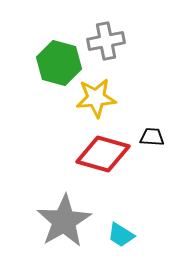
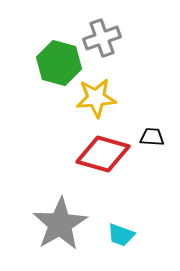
gray cross: moved 4 px left, 3 px up; rotated 9 degrees counterclockwise
gray star: moved 4 px left, 3 px down
cyan trapezoid: rotated 12 degrees counterclockwise
